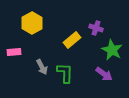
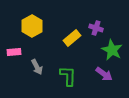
yellow hexagon: moved 3 px down
yellow rectangle: moved 2 px up
gray arrow: moved 5 px left
green L-shape: moved 3 px right, 3 px down
